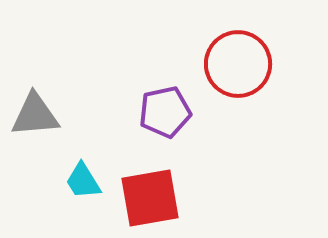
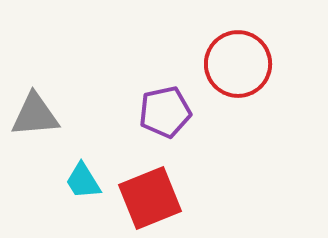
red square: rotated 12 degrees counterclockwise
